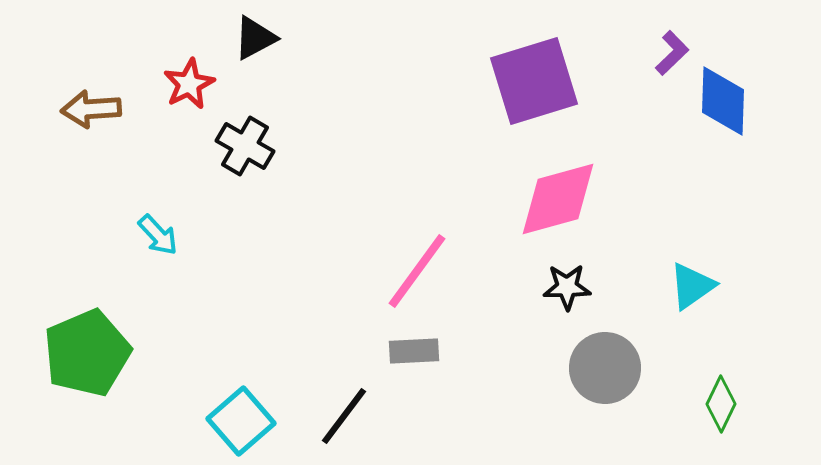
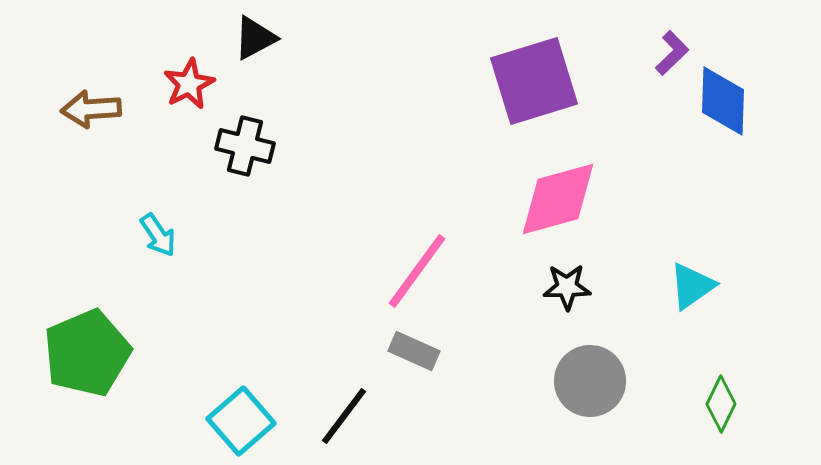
black cross: rotated 16 degrees counterclockwise
cyan arrow: rotated 9 degrees clockwise
gray rectangle: rotated 27 degrees clockwise
gray circle: moved 15 px left, 13 px down
